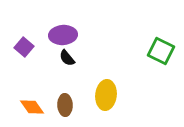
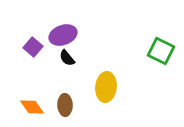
purple ellipse: rotated 16 degrees counterclockwise
purple square: moved 9 px right
yellow ellipse: moved 8 px up
